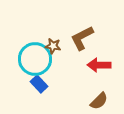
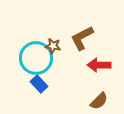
cyan circle: moved 1 px right, 1 px up
